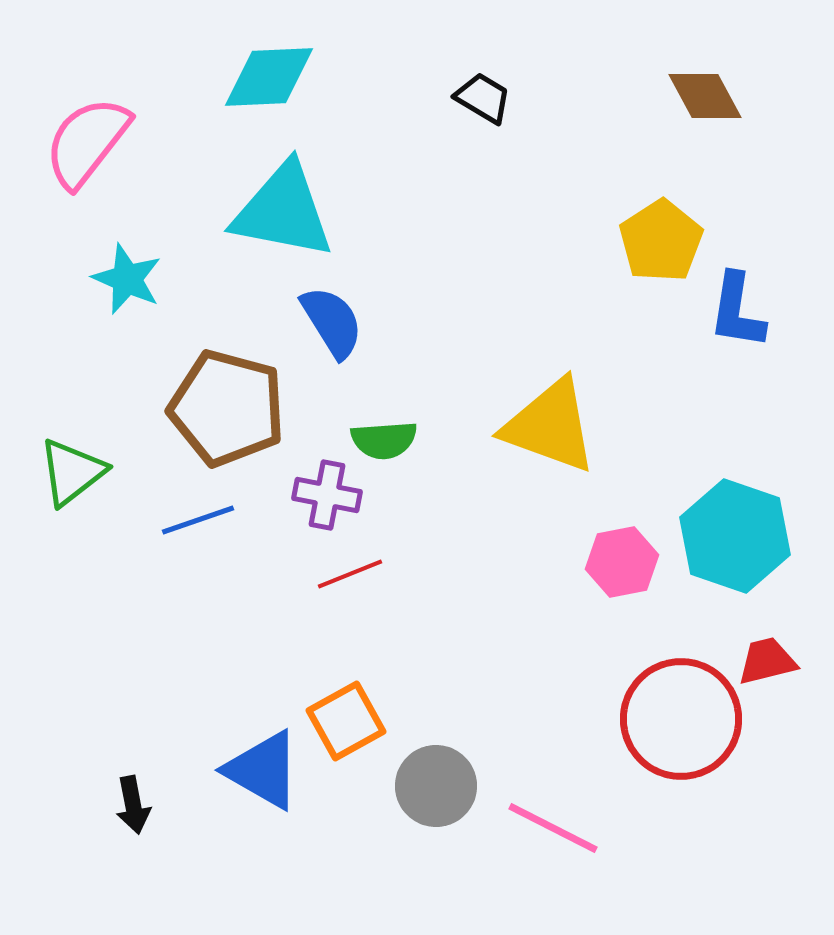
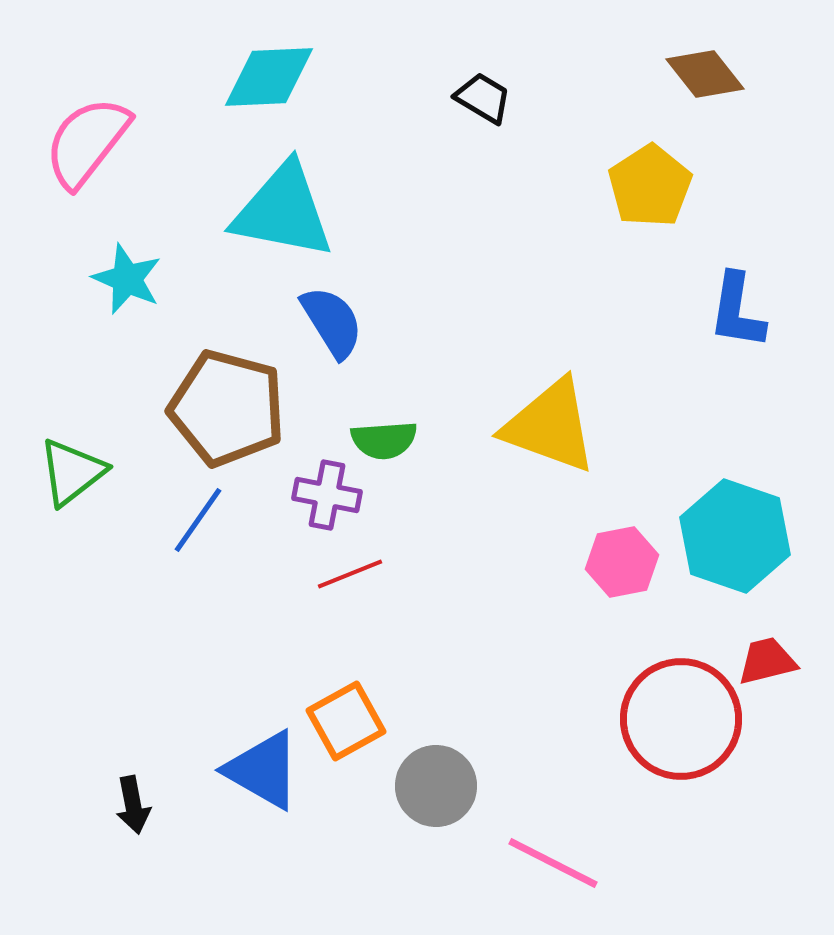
brown diamond: moved 22 px up; rotated 10 degrees counterclockwise
yellow pentagon: moved 11 px left, 55 px up
blue line: rotated 36 degrees counterclockwise
pink line: moved 35 px down
